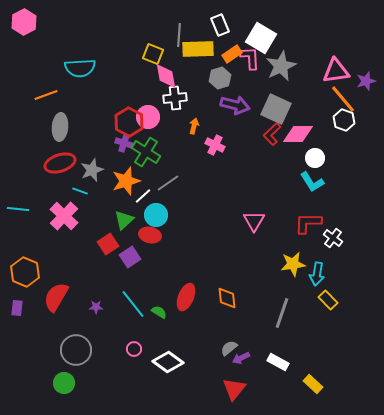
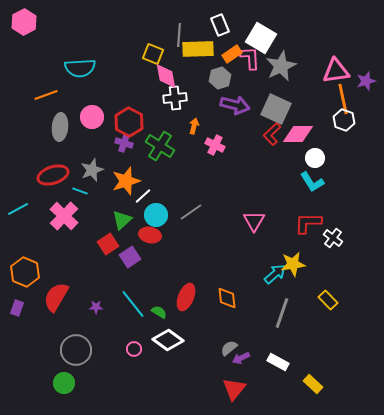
orange line at (343, 99): rotated 28 degrees clockwise
pink circle at (148, 117): moved 56 px left
green cross at (146, 152): moved 14 px right, 6 px up
red ellipse at (60, 163): moved 7 px left, 12 px down
gray line at (168, 183): moved 23 px right, 29 px down
cyan line at (18, 209): rotated 35 degrees counterclockwise
green triangle at (124, 220): moved 2 px left
cyan arrow at (317, 274): moved 42 px left; rotated 140 degrees counterclockwise
purple rectangle at (17, 308): rotated 14 degrees clockwise
white diamond at (168, 362): moved 22 px up
